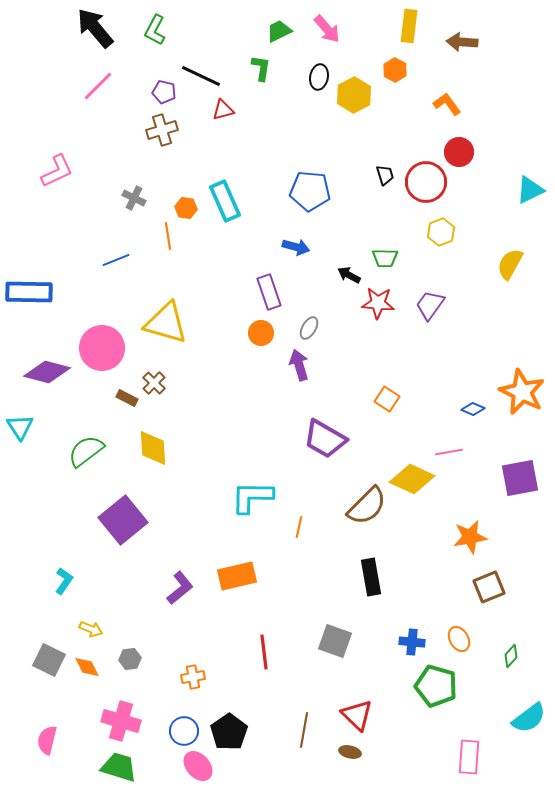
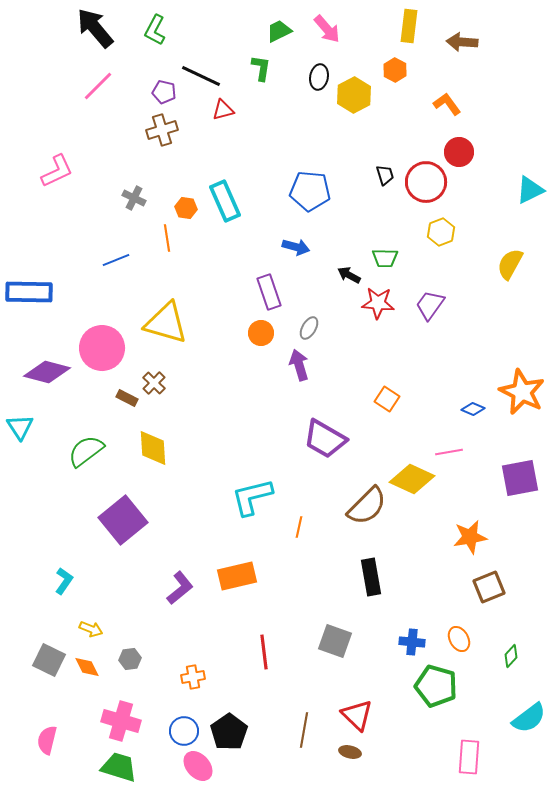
orange line at (168, 236): moved 1 px left, 2 px down
cyan L-shape at (252, 497): rotated 15 degrees counterclockwise
